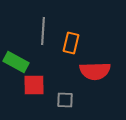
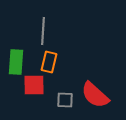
orange rectangle: moved 22 px left, 19 px down
green rectangle: rotated 65 degrees clockwise
red semicircle: moved 24 px down; rotated 44 degrees clockwise
